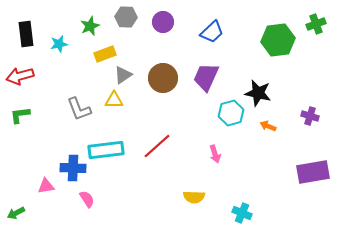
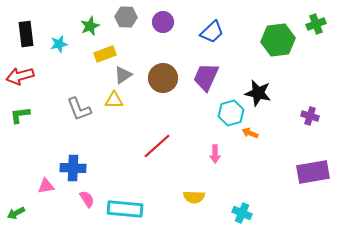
orange arrow: moved 18 px left, 7 px down
cyan rectangle: moved 19 px right, 59 px down; rotated 12 degrees clockwise
pink arrow: rotated 18 degrees clockwise
